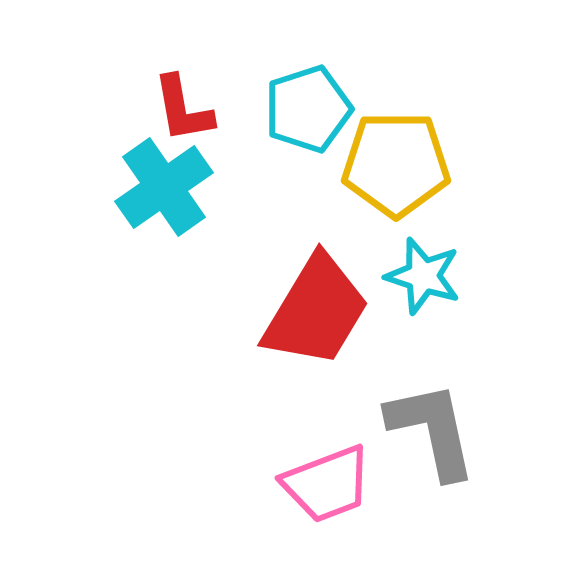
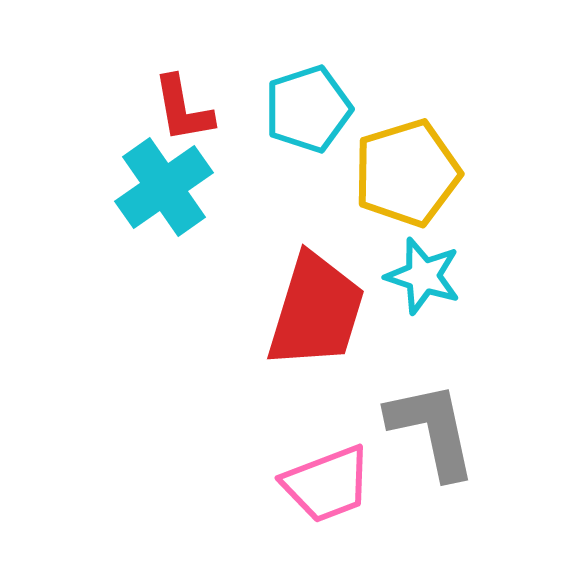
yellow pentagon: moved 11 px right, 9 px down; rotated 17 degrees counterclockwise
red trapezoid: rotated 14 degrees counterclockwise
